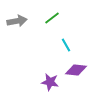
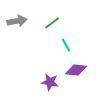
green line: moved 5 px down
